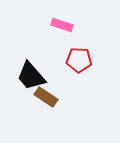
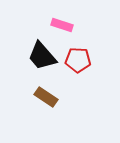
red pentagon: moved 1 px left
black trapezoid: moved 11 px right, 20 px up
